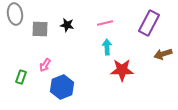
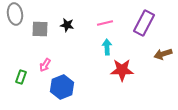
purple rectangle: moved 5 px left
